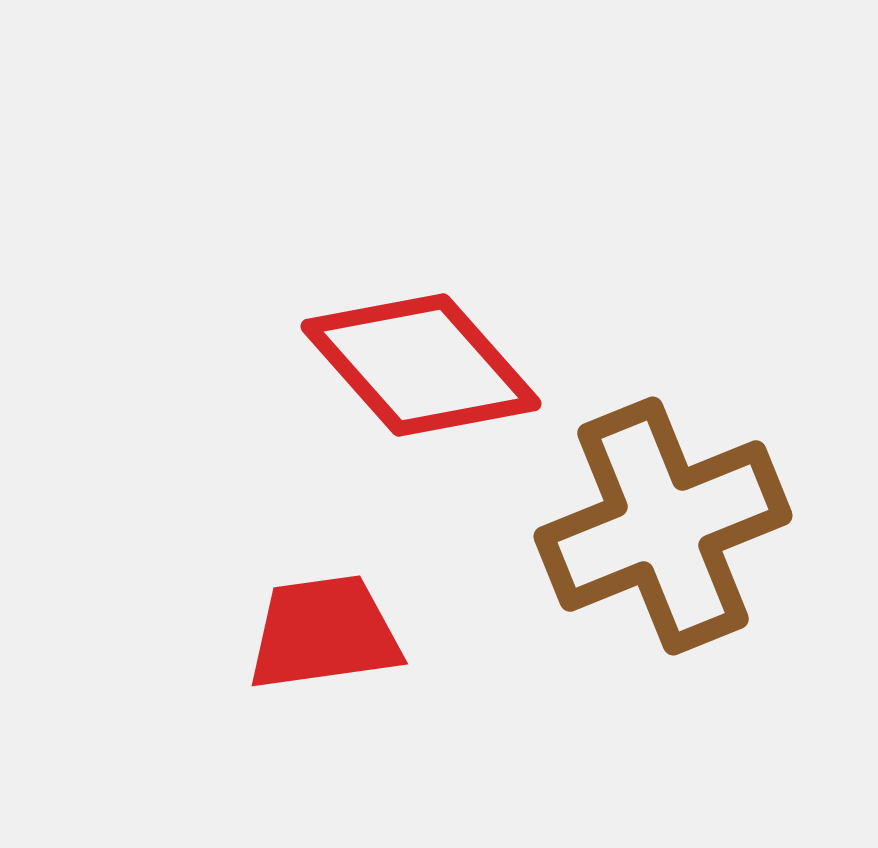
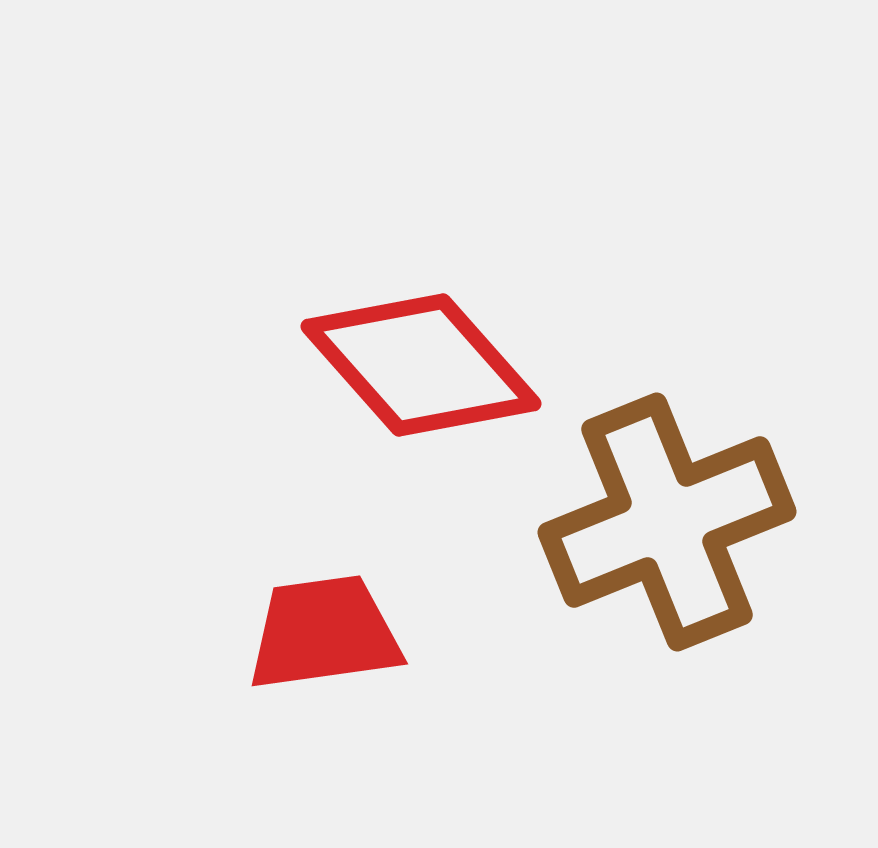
brown cross: moved 4 px right, 4 px up
